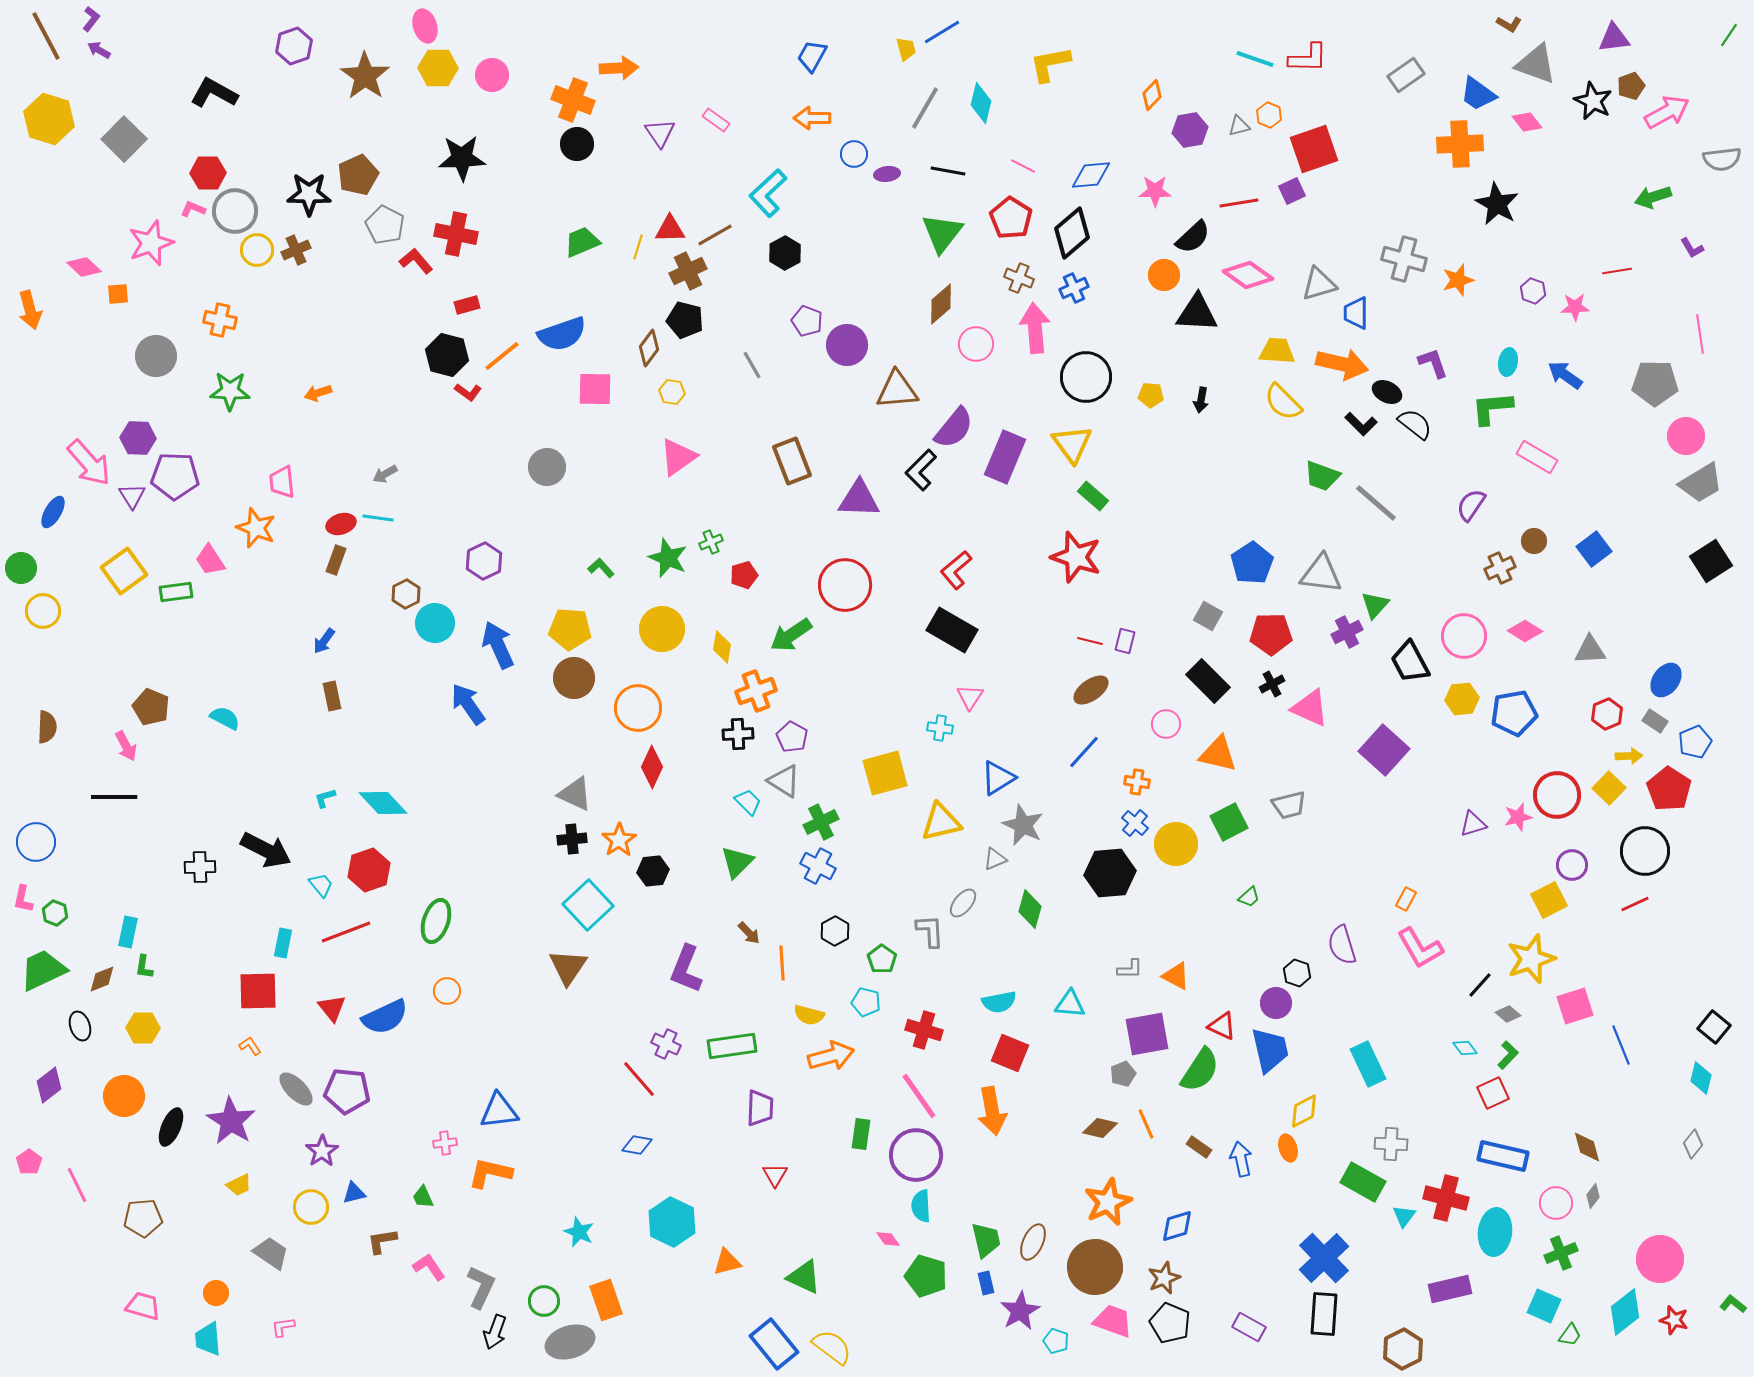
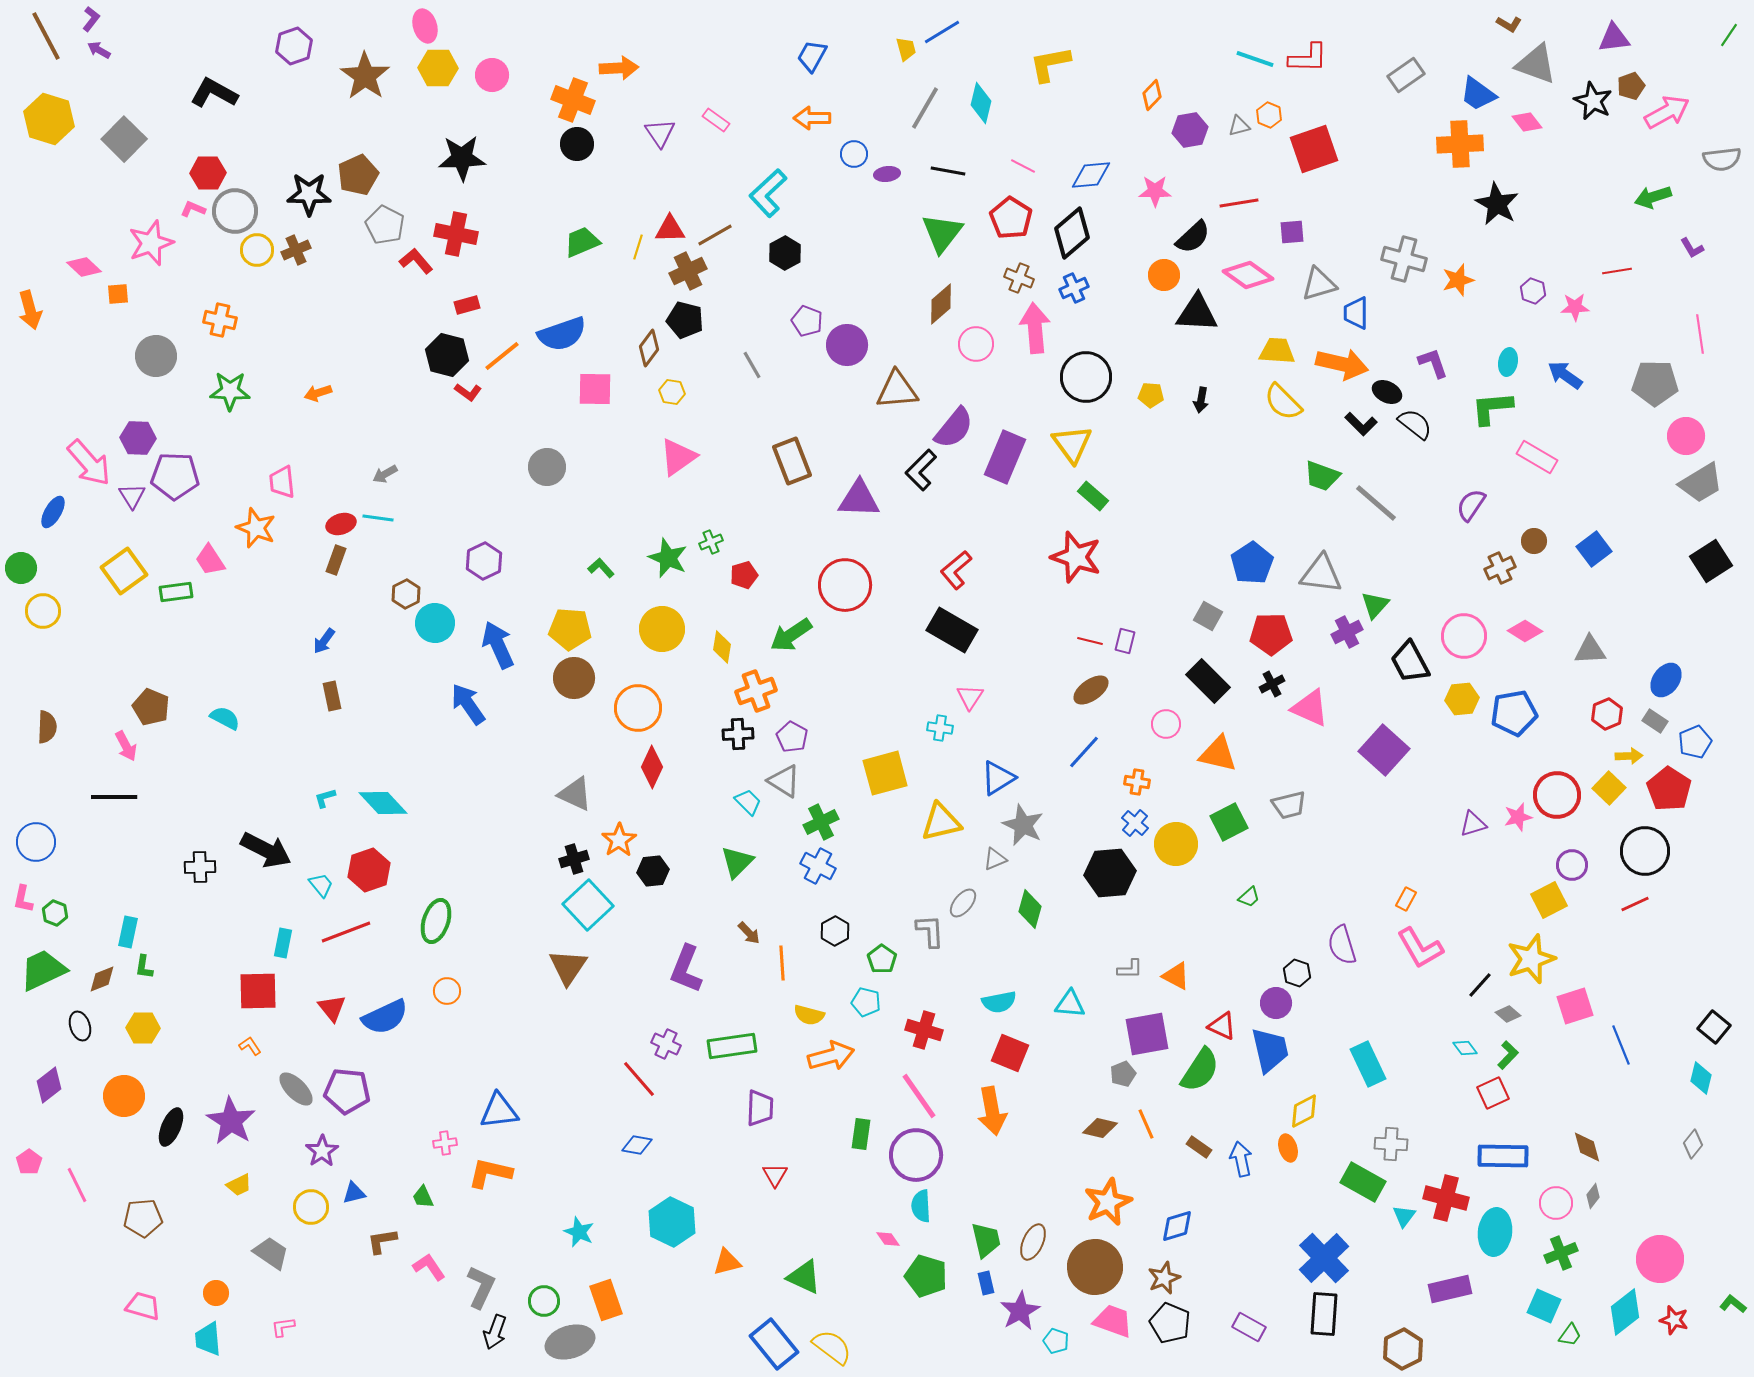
purple square at (1292, 191): moved 41 px down; rotated 20 degrees clockwise
black cross at (572, 839): moved 2 px right, 20 px down; rotated 12 degrees counterclockwise
blue rectangle at (1503, 1156): rotated 12 degrees counterclockwise
